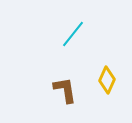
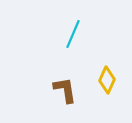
cyan line: rotated 16 degrees counterclockwise
